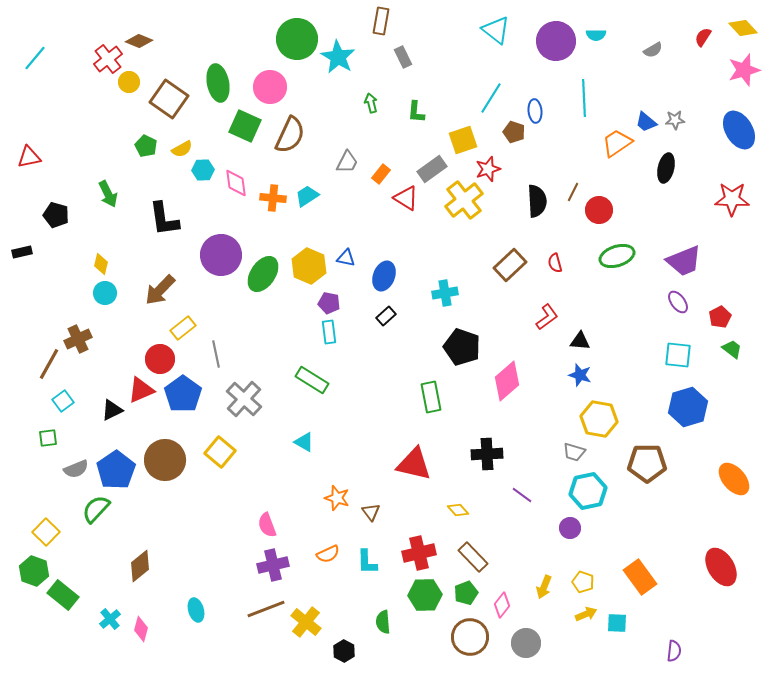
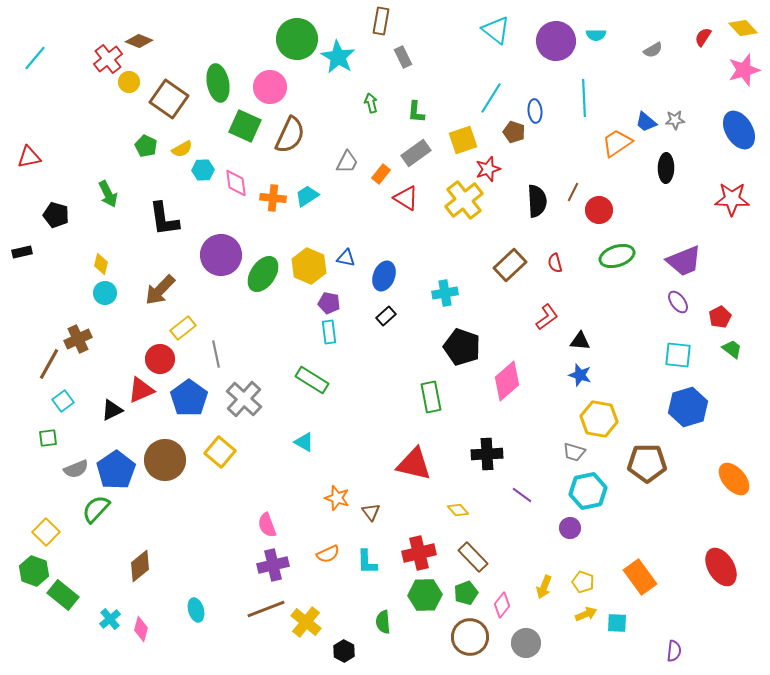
black ellipse at (666, 168): rotated 12 degrees counterclockwise
gray rectangle at (432, 169): moved 16 px left, 16 px up
blue pentagon at (183, 394): moved 6 px right, 4 px down
